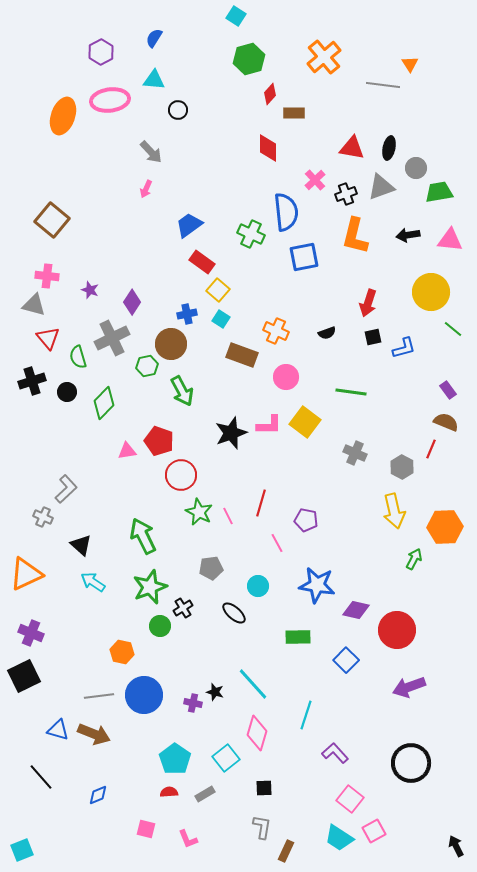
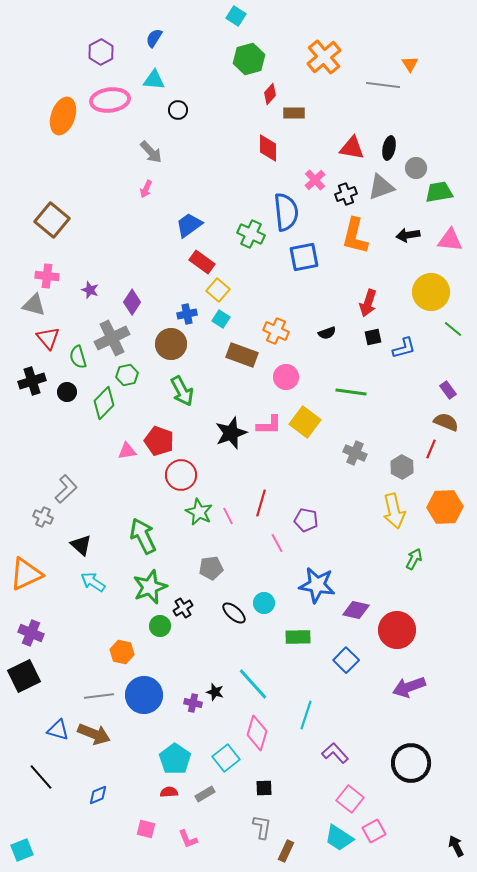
green hexagon at (147, 366): moved 20 px left, 9 px down
orange hexagon at (445, 527): moved 20 px up
cyan circle at (258, 586): moved 6 px right, 17 px down
